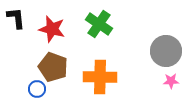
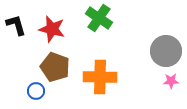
black L-shape: moved 7 px down; rotated 10 degrees counterclockwise
green cross: moved 6 px up
brown pentagon: moved 2 px right
blue circle: moved 1 px left, 2 px down
